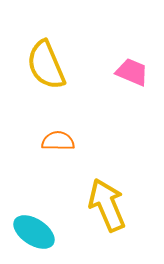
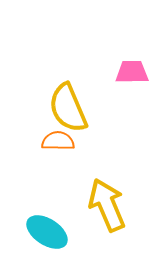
yellow semicircle: moved 22 px right, 43 px down
pink trapezoid: rotated 24 degrees counterclockwise
cyan ellipse: moved 13 px right
